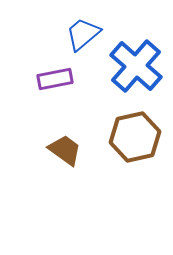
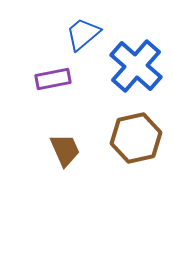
purple rectangle: moved 2 px left
brown hexagon: moved 1 px right, 1 px down
brown trapezoid: rotated 30 degrees clockwise
